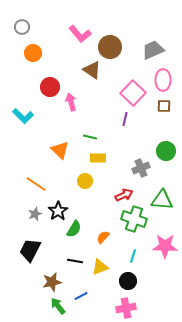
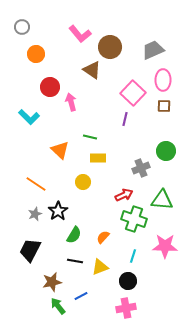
orange circle: moved 3 px right, 1 px down
cyan L-shape: moved 6 px right, 1 px down
yellow circle: moved 2 px left, 1 px down
green semicircle: moved 6 px down
